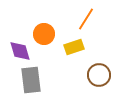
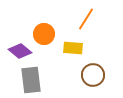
yellow rectangle: moved 1 px left, 1 px down; rotated 24 degrees clockwise
purple diamond: rotated 35 degrees counterclockwise
brown circle: moved 6 px left
